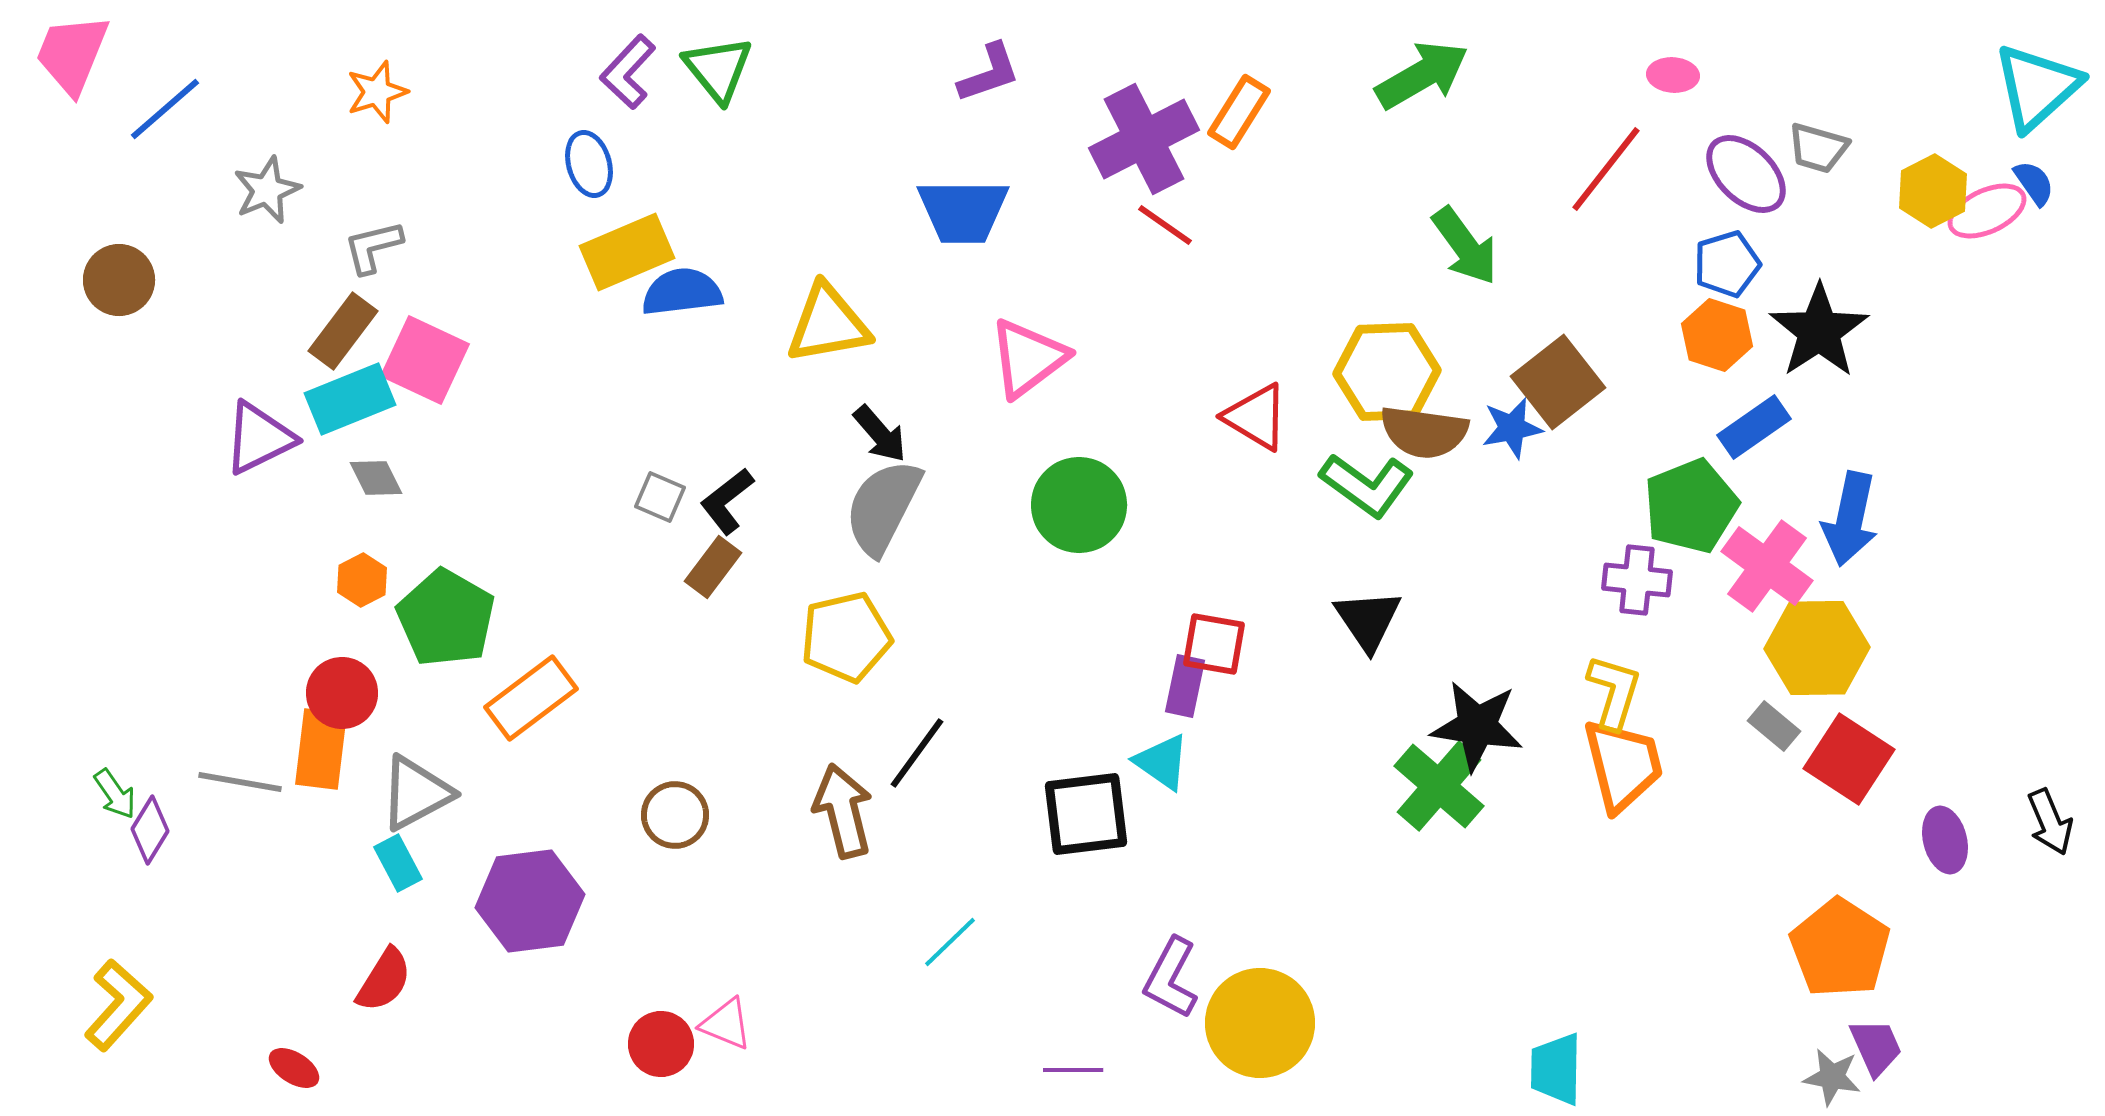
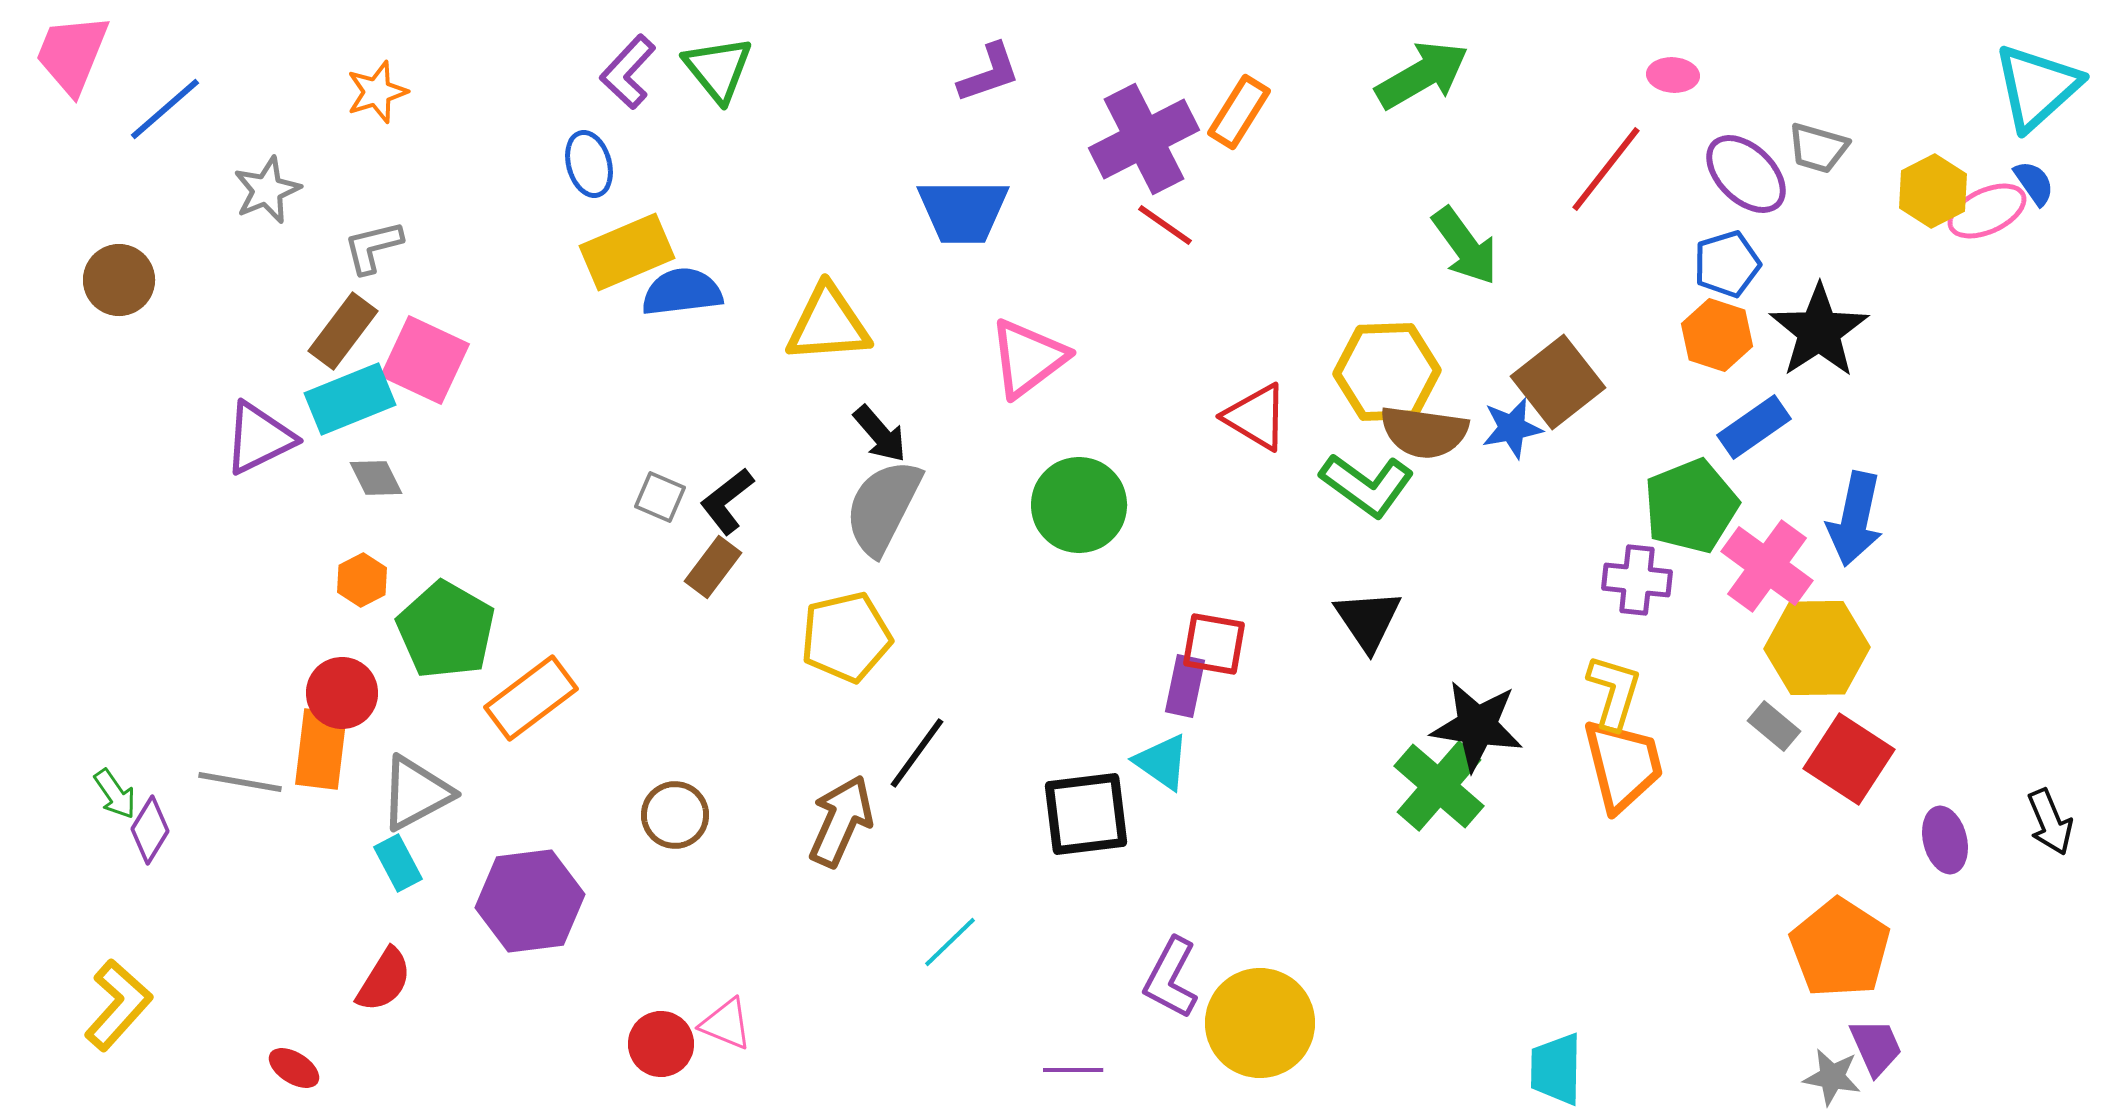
yellow triangle at (828, 324): rotated 6 degrees clockwise
blue arrow at (1850, 519): moved 5 px right
green pentagon at (446, 618): moved 12 px down
brown arrow at (843, 811): moved 2 px left, 10 px down; rotated 38 degrees clockwise
